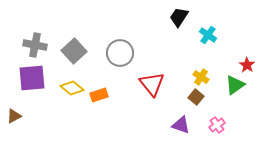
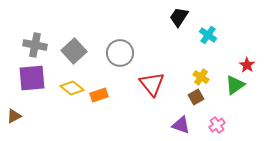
brown square: rotated 21 degrees clockwise
